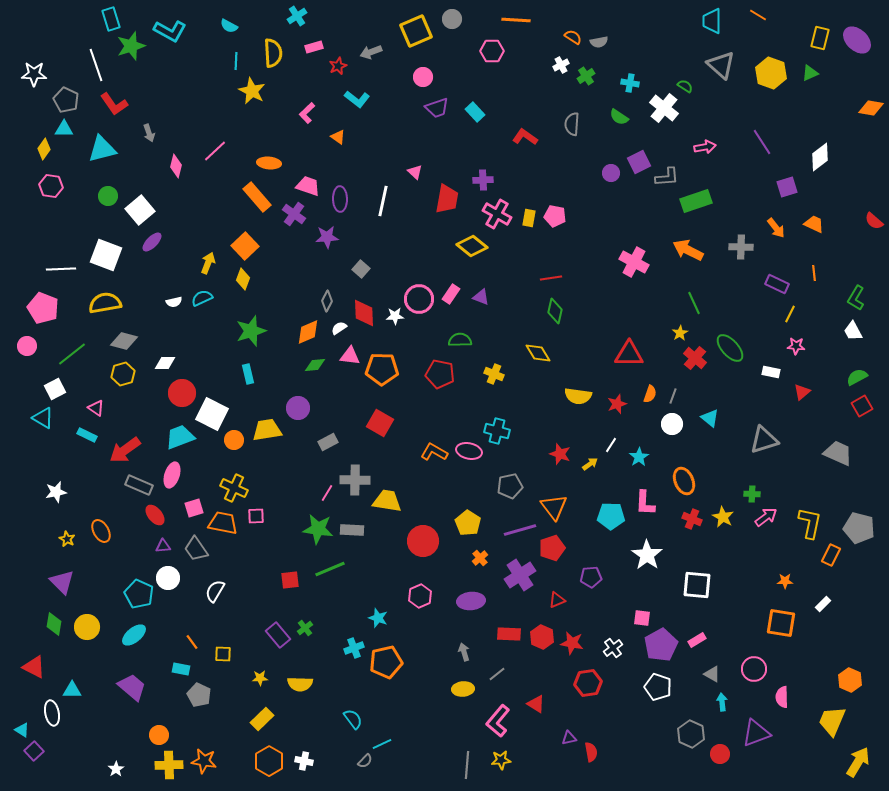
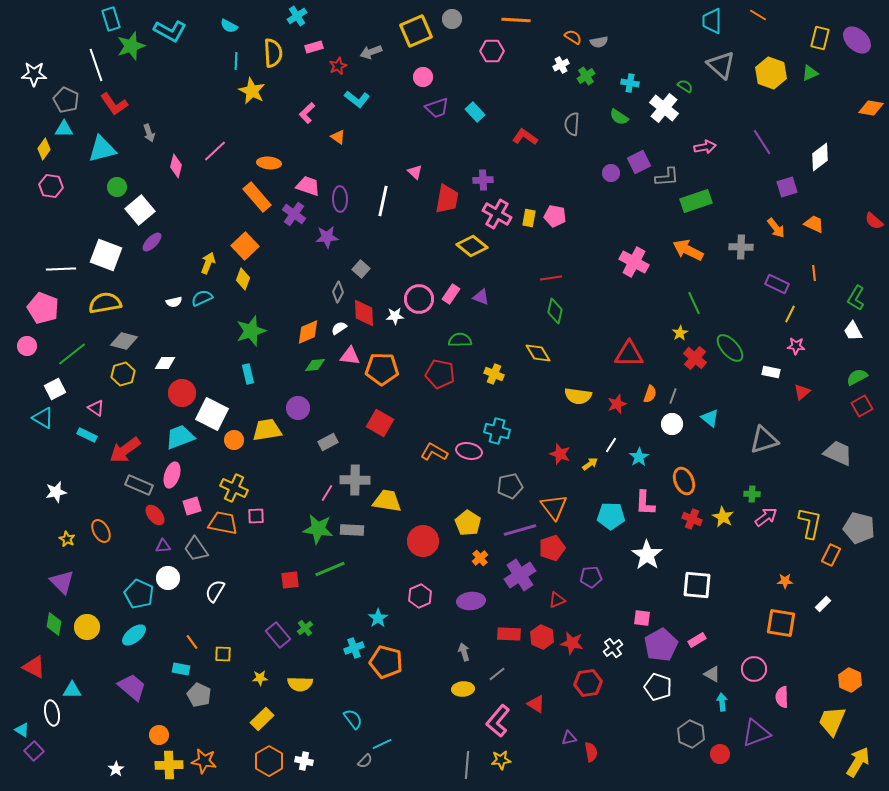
green circle at (108, 196): moved 9 px right, 9 px up
gray diamond at (327, 301): moved 11 px right, 9 px up
pink square at (194, 508): moved 2 px left, 2 px up
cyan star at (378, 618): rotated 18 degrees clockwise
orange pentagon at (386, 662): rotated 28 degrees clockwise
